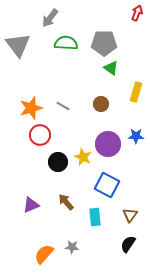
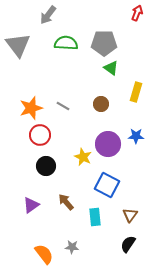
gray arrow: moved 2 px left, 3 px up
black circle: moved 12 px left, 4 px down
purple triangle: rotated 12 degrees counterclockwise
orange semicircle: rotated 100 degrees clockwise
